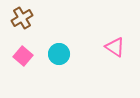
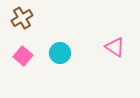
cyan circle: moved 1 px right, 1 px up
